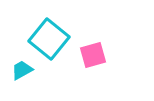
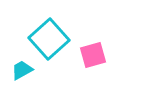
cyan square: rotated 9 degrees clockwise
